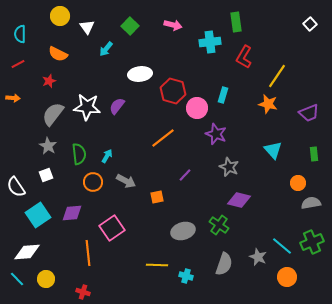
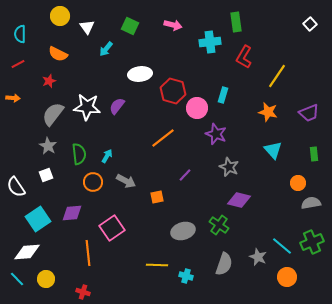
green square at (130, 26): rotated 18 degrees counterclockwise
orange star at (268, 104): moved 8 px down
cyan square at (38, 215): moved 4 px down
